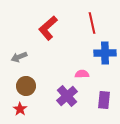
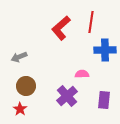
red line: moved 1 px left, 1 px up; rotated 20 degrees clockwise
red L-shape: moved 13 px right
blue cross: moved 3 px up
